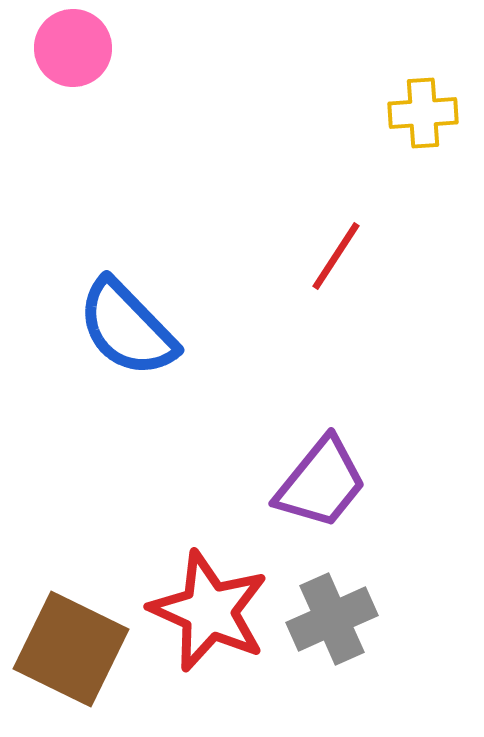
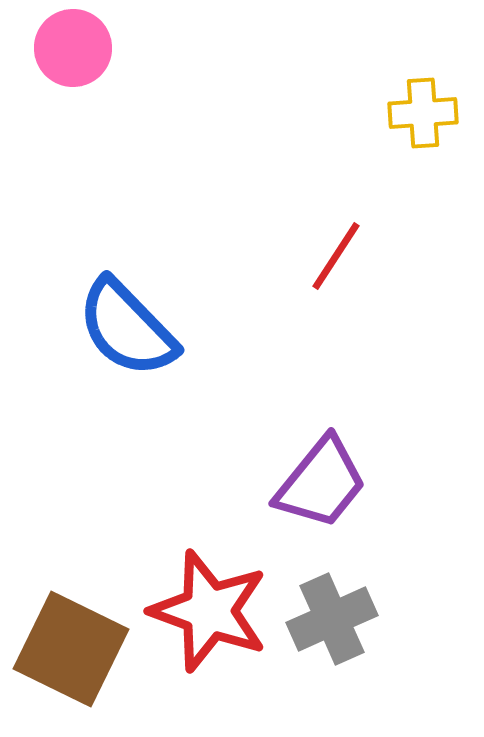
red star: rotated 4 degrees counterclockwise
